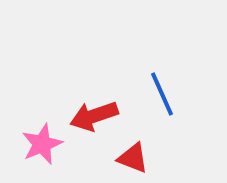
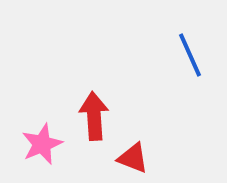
blue line: moved 28 px right, 39 px up
red arrow: rotated 105 degrees clockwise
